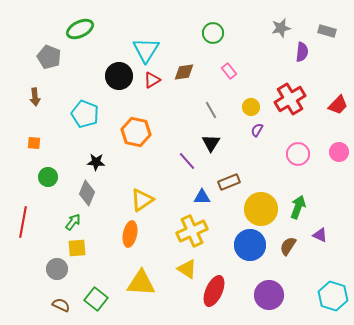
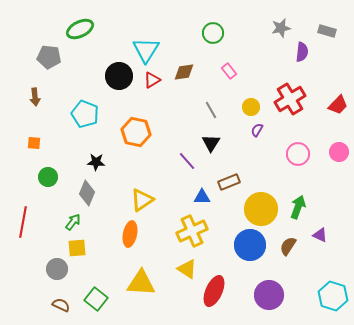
gray pentagon at (49, 57): rotated 15 degrees counterclockwise
